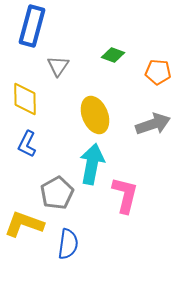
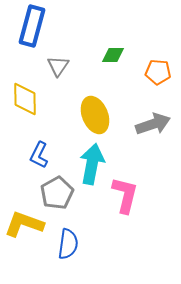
green diamond: rotated 20 degrees counterclockwise
blue L-shape: moved 12 px right, 11 px down
